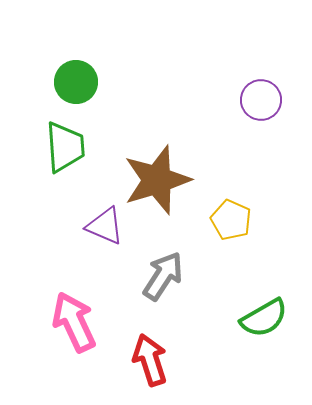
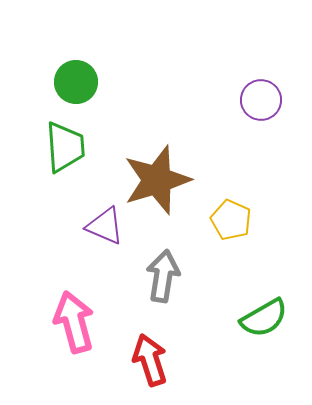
gray arrow: rotated 24 degrees counterclockwise
pink arrow: rotated 10 degrees clockwise
